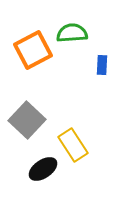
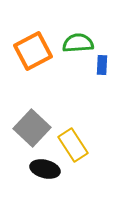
green semicircle: moved 6 px right, 10 px down
orange square: moved 1 px down
gray square: moved 5 px right, 8 px down
black ellipse: moved 2 px right; rotated 48 degrees clockwise
